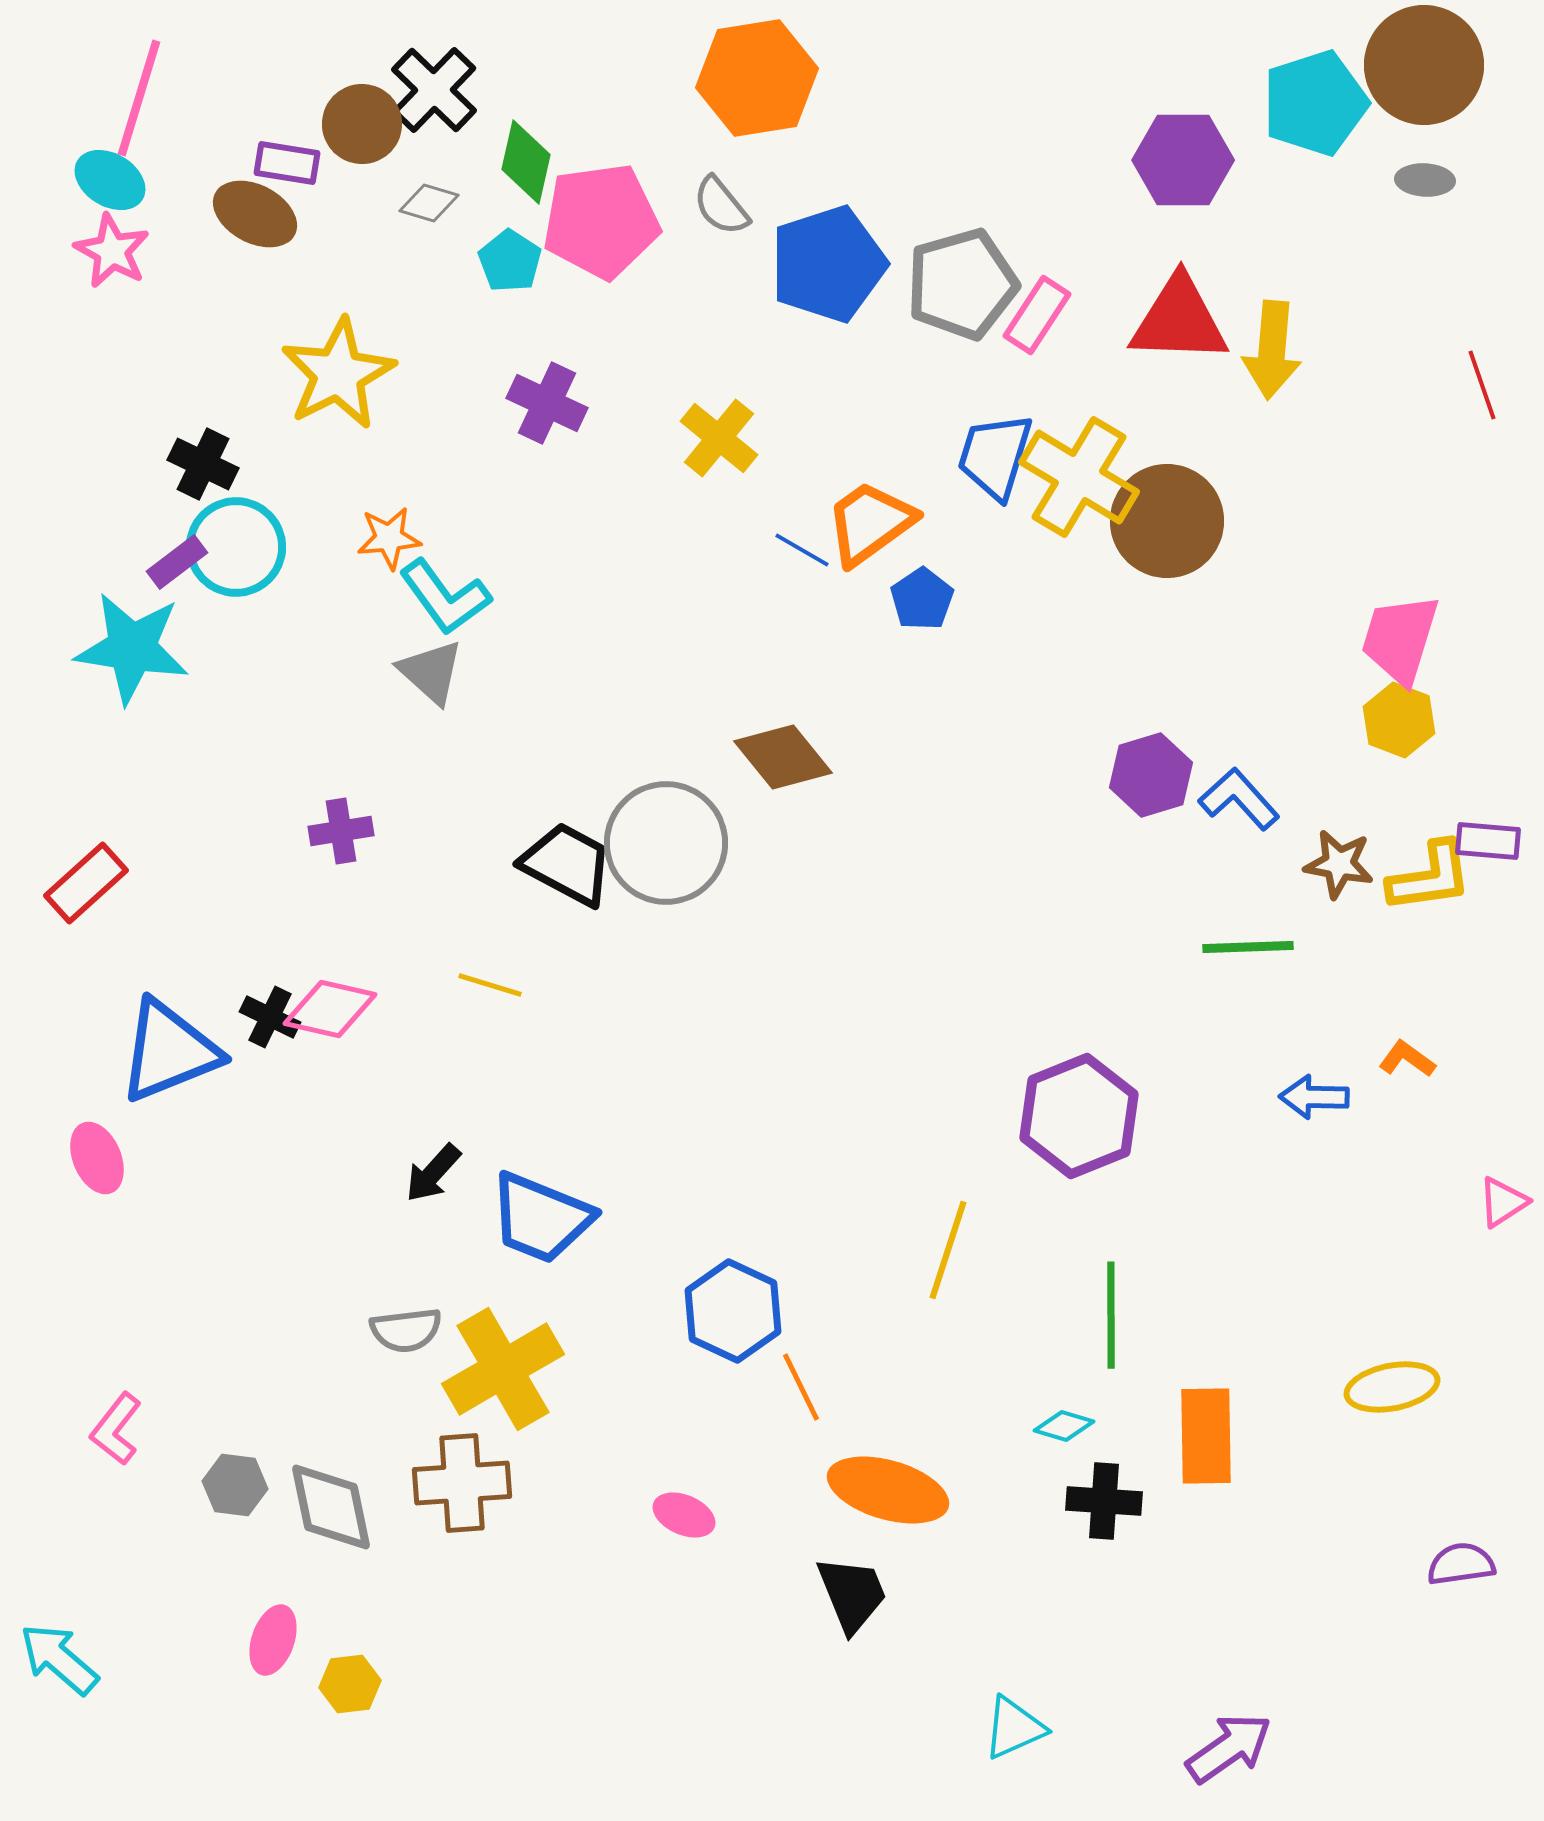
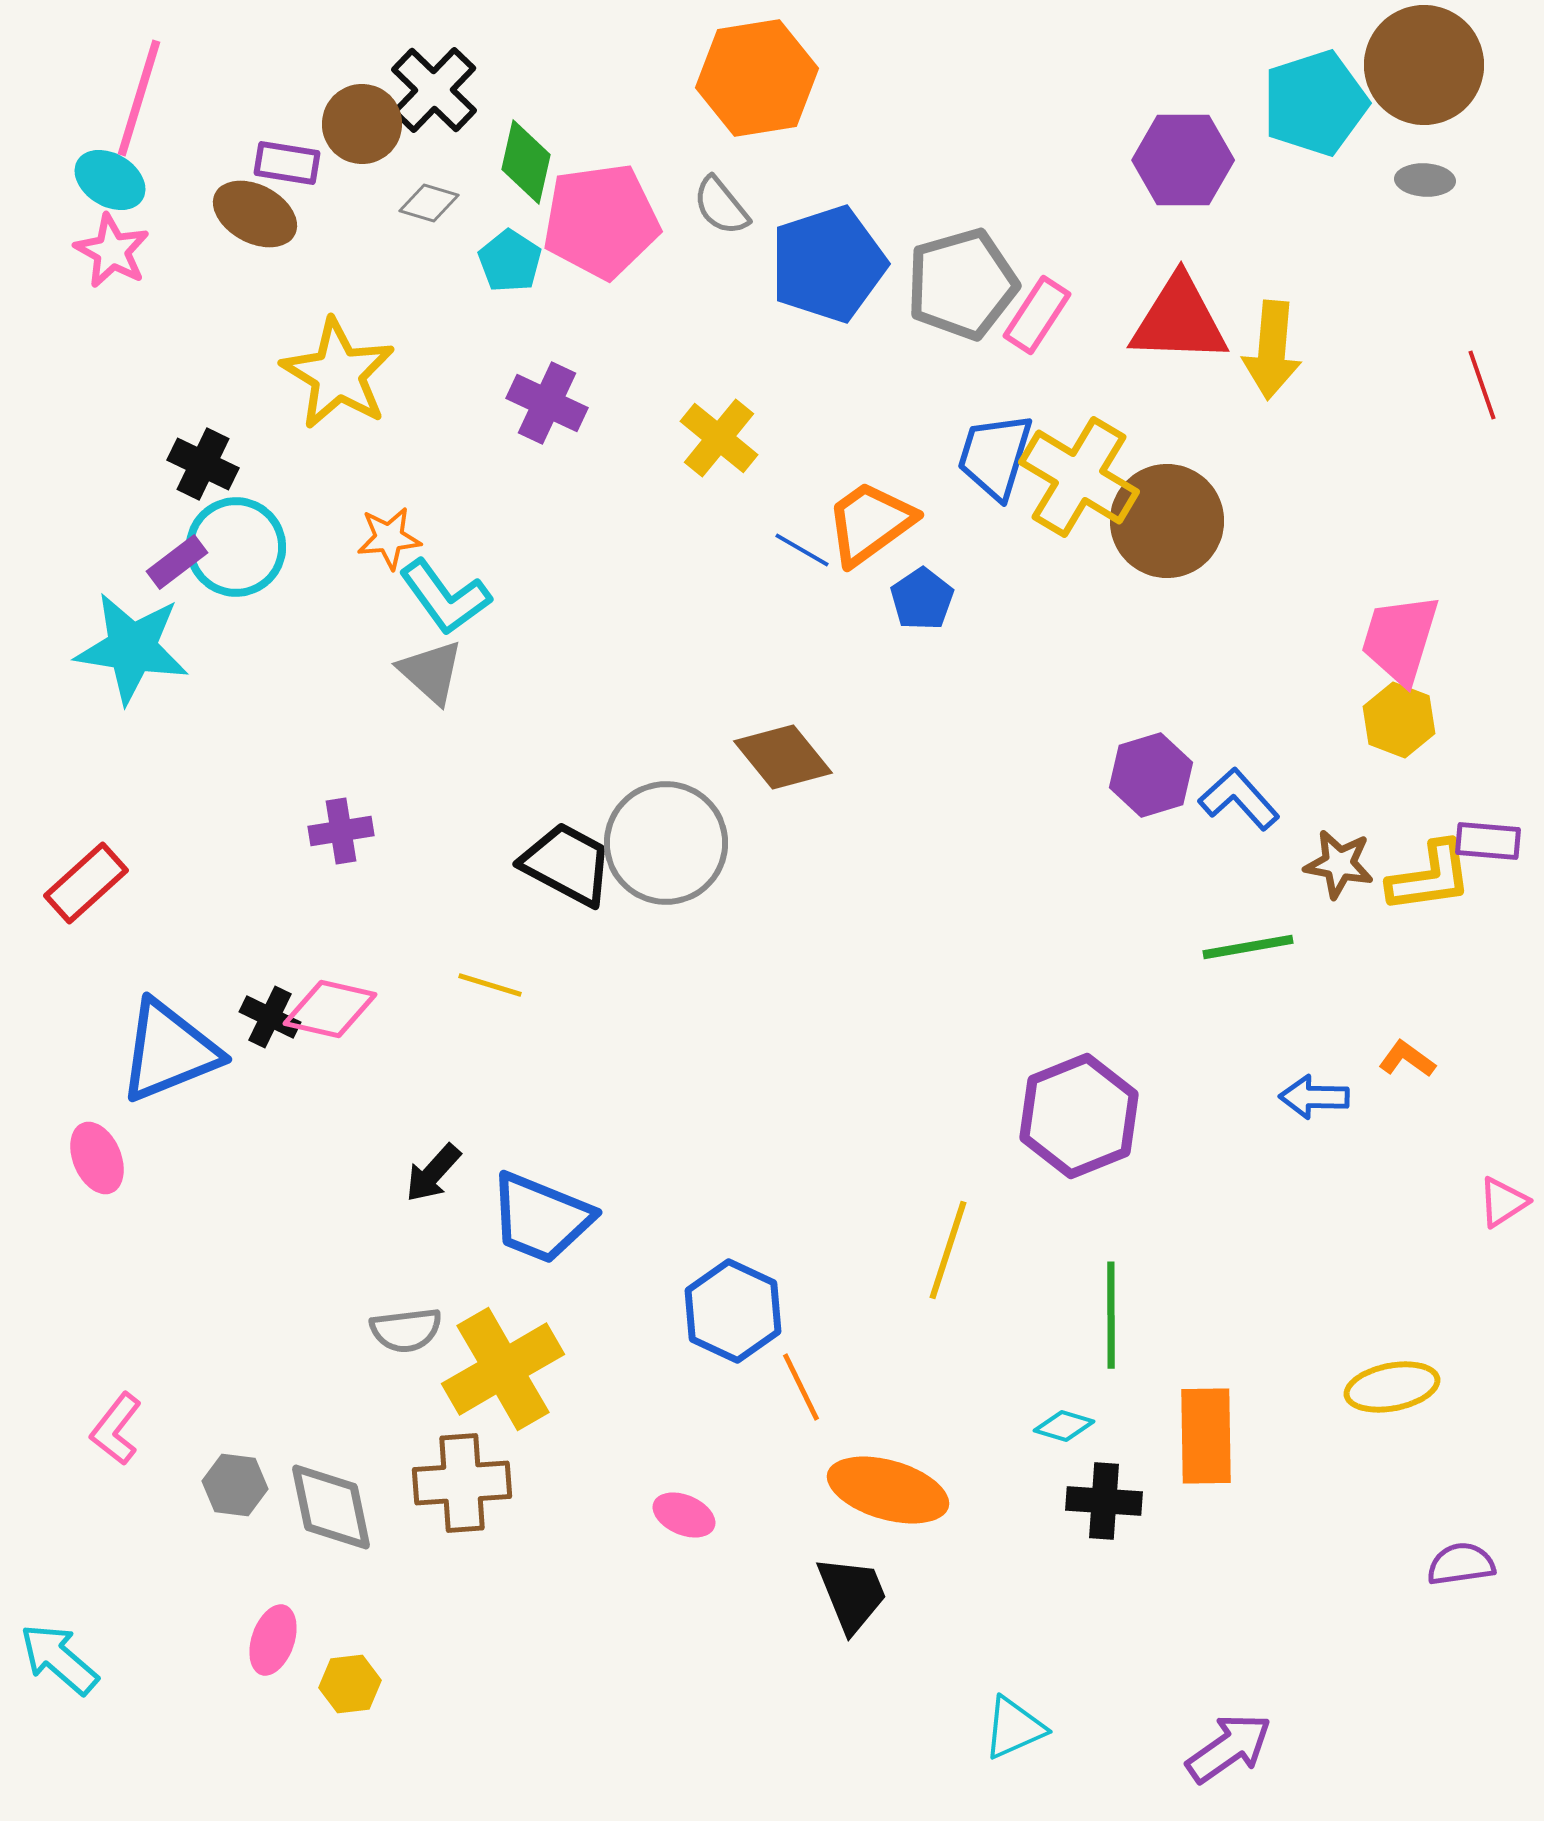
yellow star at (338, 374): rotated 14 degrees counterclockwise
green line at (1248, 947): rotated 8 degrees counterclockwise
